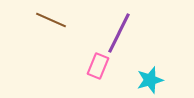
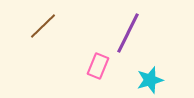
brown line: moved 8 px left, 6 px down; rotated 68 degrees counterclockwise
purple line: moved 9 px right
